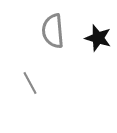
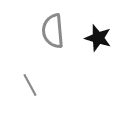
gray line: moved 2 px down
